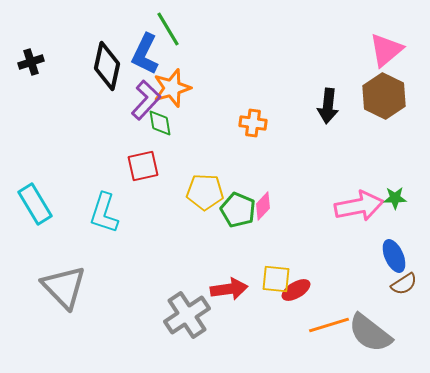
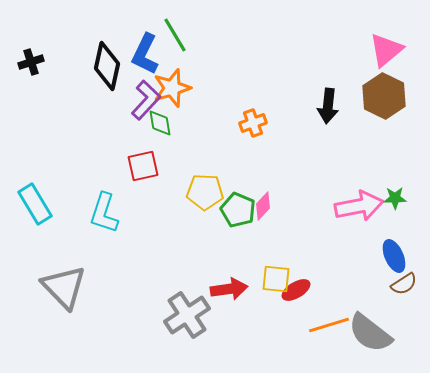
green line: moved 7 px right, 6 px down
orange cross: rotated 28 degrees counterclockwise
